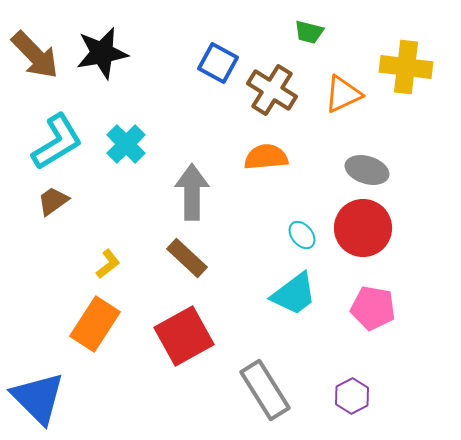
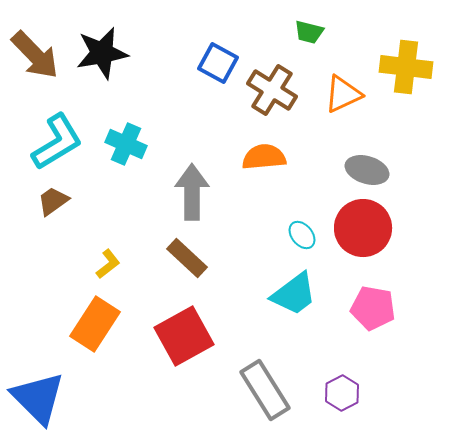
cyan cross: rotated 21 degrees counterclockwise
orange semicircle: moved 2 px left
purple hexagon: moved 10 px left, 3 px up
